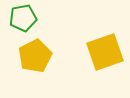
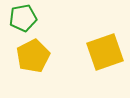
yellow pentagon: moved 2 px left
